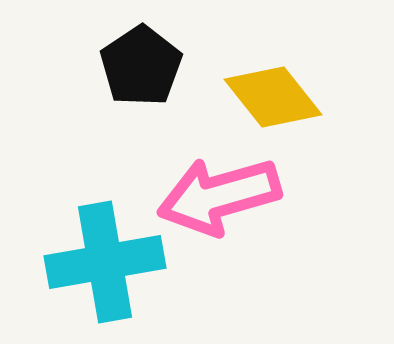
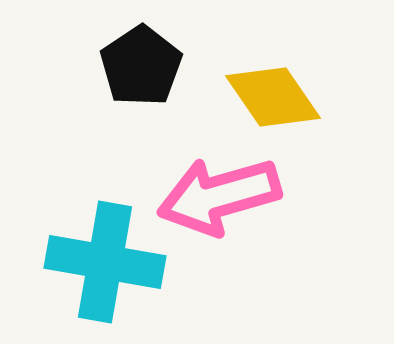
yellow diamond: rotated 4 degrees clockwise
cyan cross: rotated 20 degrees clockwise
